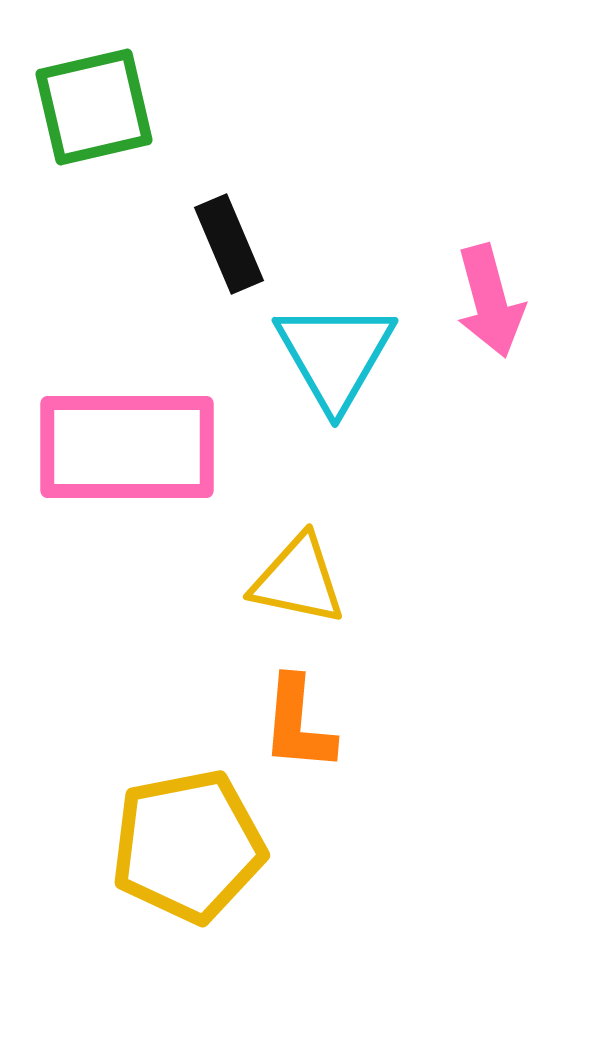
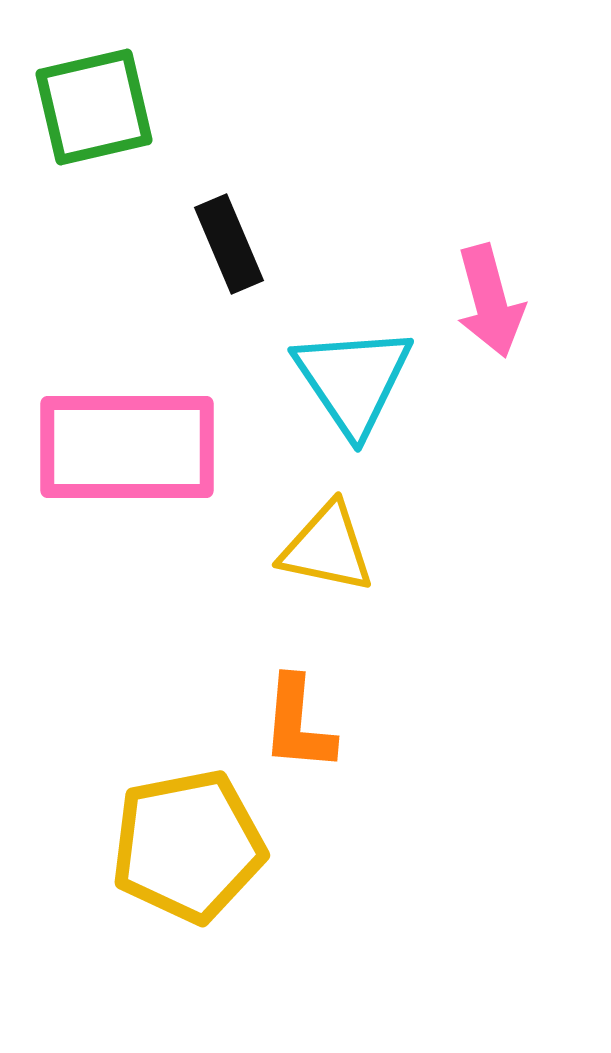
cyan triangle: moved 18 px right, 25 px down; rotated 4 degrees counterclockwise
yellow triangle: moved 29 px right, 32 px up
